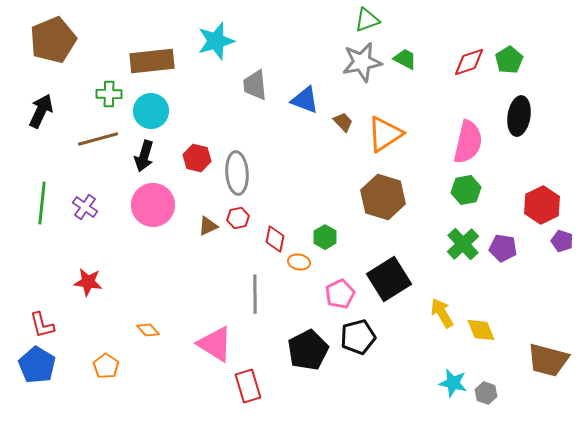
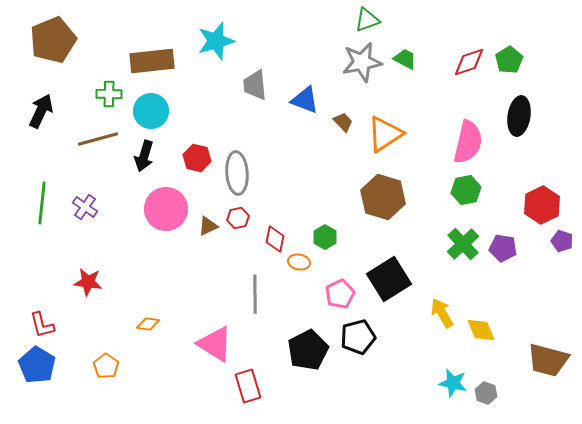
pink circle at (153, 205): moved 13 px right, 4 px down
orange diamond at (148, 330): moved 6 px up; rotated 40 degrees counterclockwise
